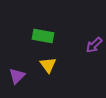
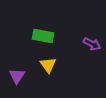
purple arrow: moved 2 px left, 1 px up; rotated 108 degrees counterclockwise
purple triangle: rotated 12 degrees counterclockwise
